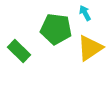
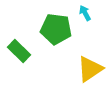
yellow triangle: moved 21 px down
